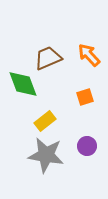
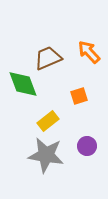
orange arrow: moved 3 px up
orange square: moved 6 px left, 1 px up
yellow rectangle: moved 3 px right
